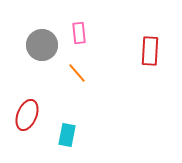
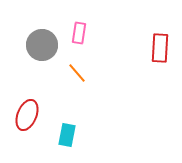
pink rectangle: rotated 15 degrees clockwise
red rectangle: moved 10 px right, 3 px up
